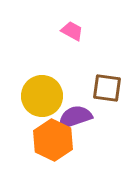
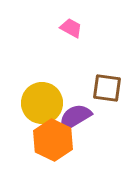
pink trapezoid: moved 1 px left, 3 px up
yellow circle: moved 7 px down
purple semicircle: rotated 12 degrees counterclockwise
